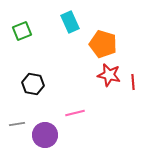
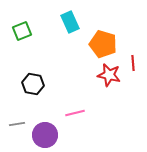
red line: moved 19 px up
